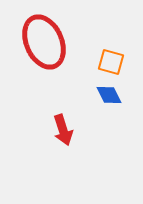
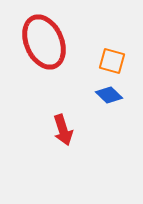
orange square: moved 1 px right, 1 px up
blue diamond: rotated 20 degrees counterclockwise
